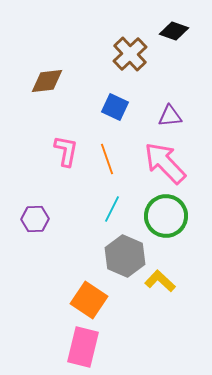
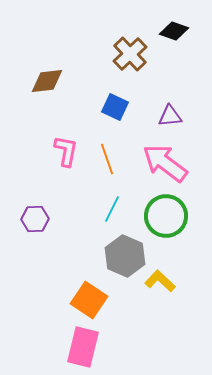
pink arrow: rotated 9 degrees counterclockwise
